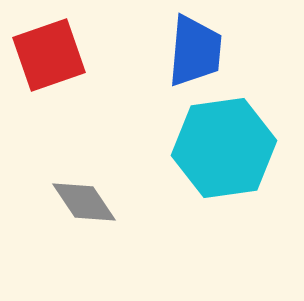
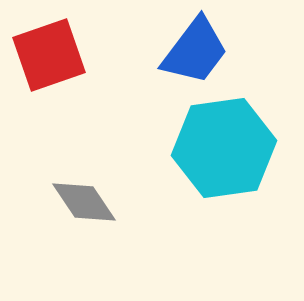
blue trapezoid: rotated 32 degrees clockwise
